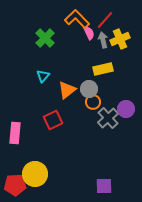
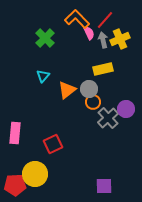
red square: moved 24 px down
